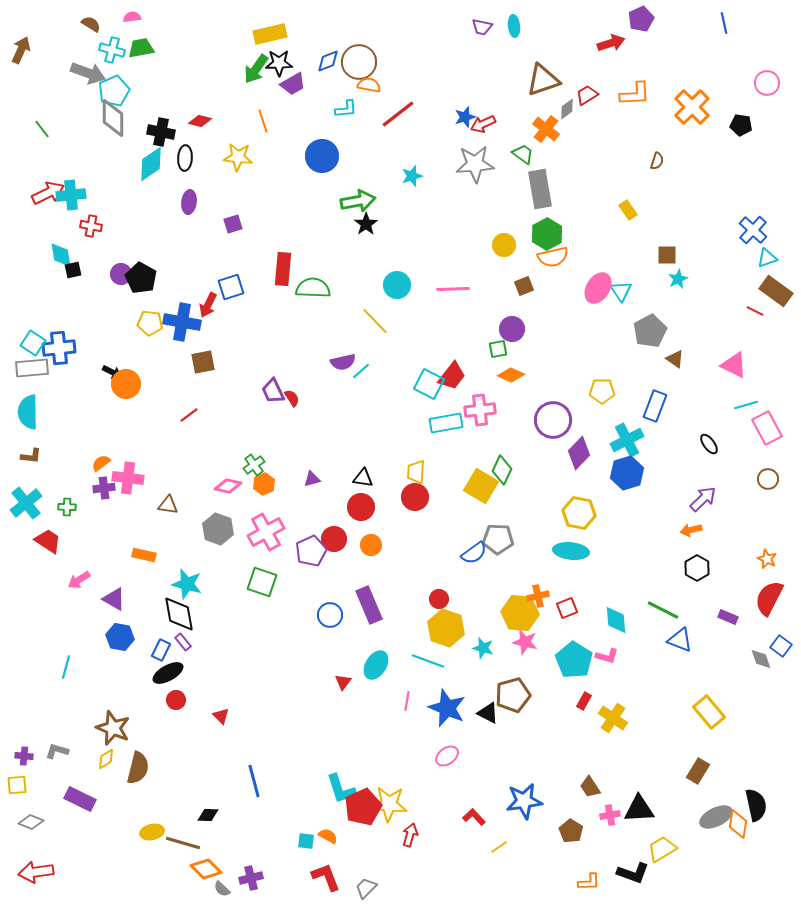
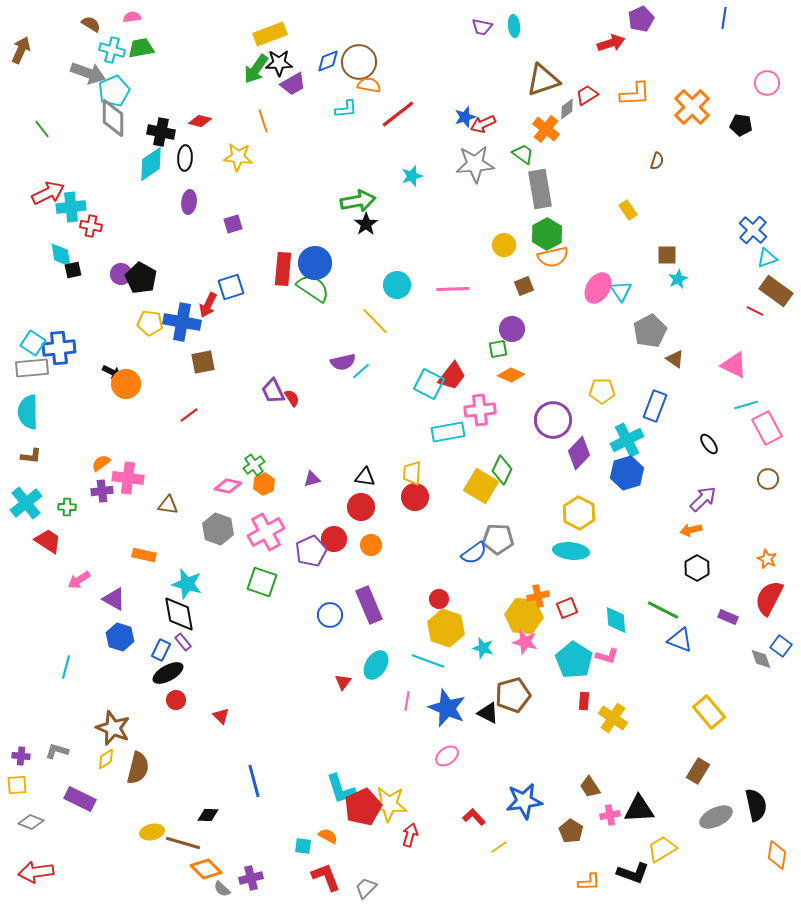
blue line at (724, 23): moved 5 px up; rotated 20 degrees clockwise
yellow rectangle at (270, 34): rotated 8 degrees counterclockwise
blue circle at (322, 156): moved 7 px left, 107 px down
cyan cross at (71, 195): moved 12 px down
green semicircle at (313, 288): rotated 32 degrees clockwise
cyan rectangle at (446, 423): moved 2 px right, 9 px down
yellow trapezoid at (416, 472): moved 4 px left, 1 px down
black triangle at (363, 478): moved 2 px right, 1 px up
purple cross at (104, 488): moved 2 px left, 3 px down
yellow hexagon at (579, 513): rotated 16 degrees clockwise
yellow hexagon at (520, 613): moved 4 px right, 3 px down
blue hexagon at (120, 637): rotated 8 degrees clockwise
red rectangle at (584, 701): rotated 24 degrees counterclockwise
purple cross at (24, 756): moved 3 px left
orange diamond at (738, 824): moved 39 px right, 31 px down
cyan square at (306, 841): moved 3 px left, 5 px down
